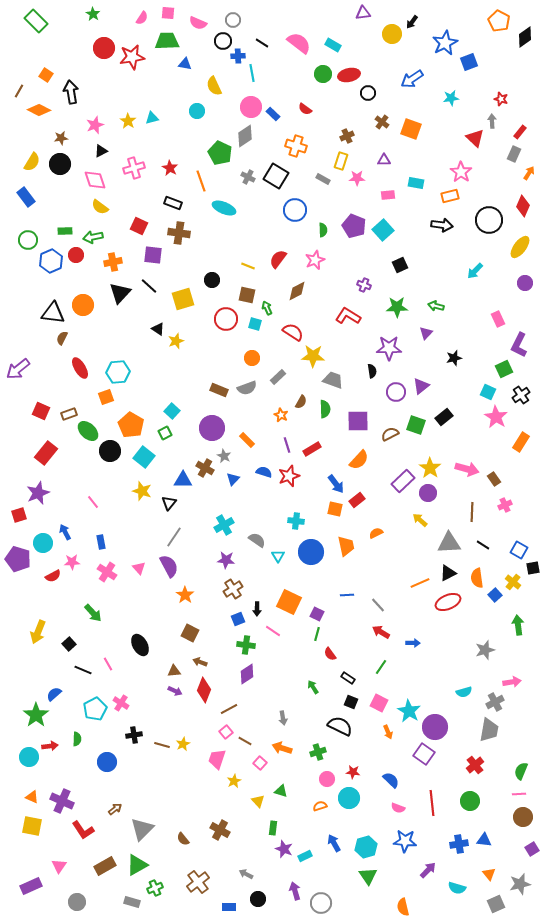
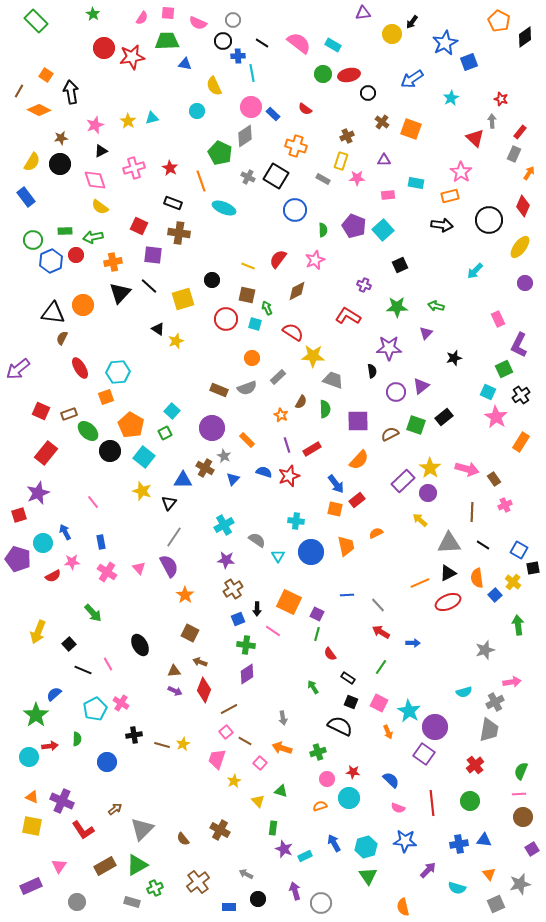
cyan star at (451, 98): rotated 21 degrees counterclockwise
green circle at (28, 240): moved 5 px right
